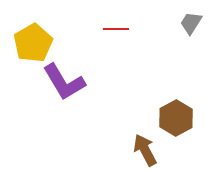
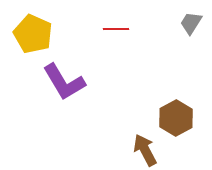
yellow pentagon: moved 9 px up; rotated 18 degrees counterclockwise
